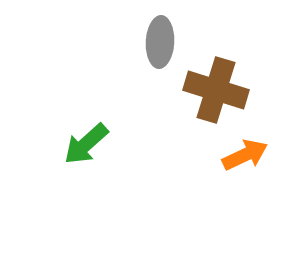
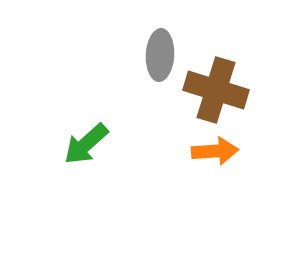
gray ellipse: moved 13 px down
orange arrow: moved 30 px left, 4 px up; rotated 21 degrees clockwise
